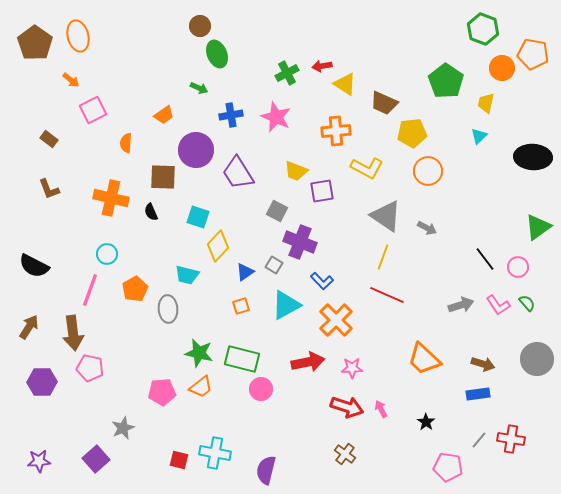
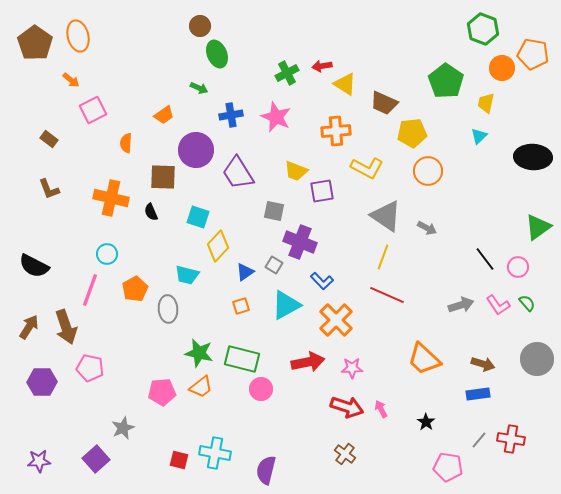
gray square at (277, 211): moved 3 px left; rotated 15 degrees counterclockwise
brown arrow at (73, 333): moved 7 px left, 6 px up; rotated 12 degrees counterclockwise
